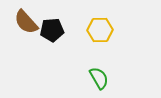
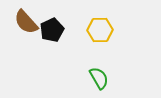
black pentagon: rotated 20 degrees counterclockwise
